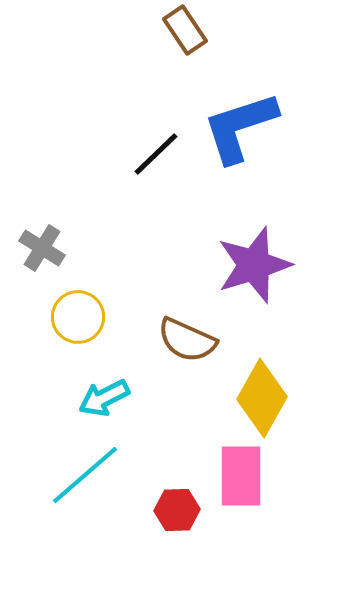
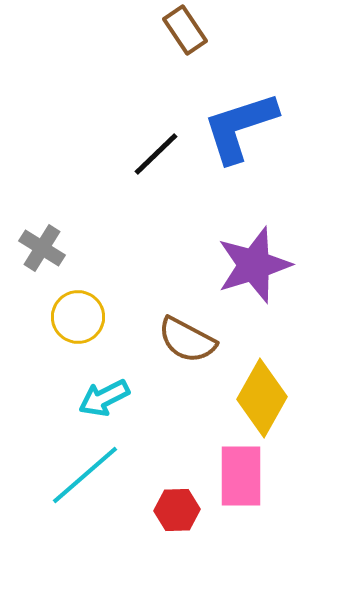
brown semicircle: rotated 4 degrees clockwise
